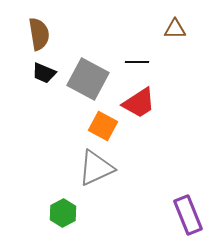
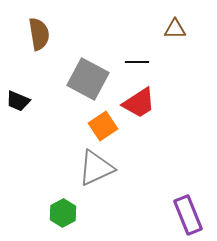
black trapezoid: moved 26 px left, 28 px down
orange square: rotated 28 degrees clockwise
